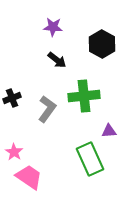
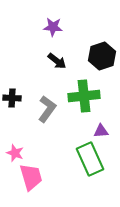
black hexagon: moved 12 px down; rotated 12 degrees clockwise
black arrow: moved 1 px down
black cross: rotated 24 degrees clockwise
purple triangle: moved 8 px left
pink star: moved 1 px right, 1 px down; rotated 12 degrees counterclockwise
pink trapezoid: moved 2 px right; rotated 40 degrees clockwise
